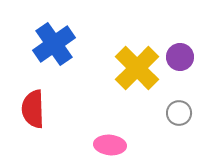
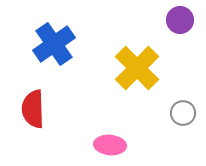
purple circle: moved 37 px up
gray circle: moved 4 px right
